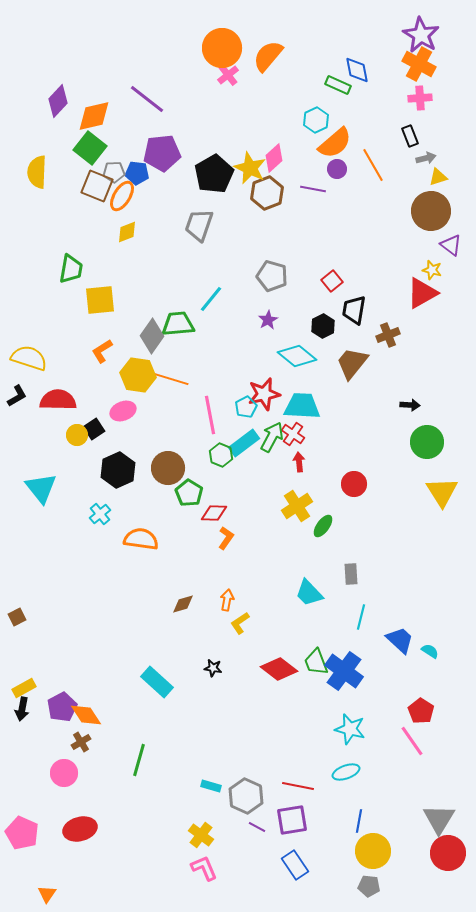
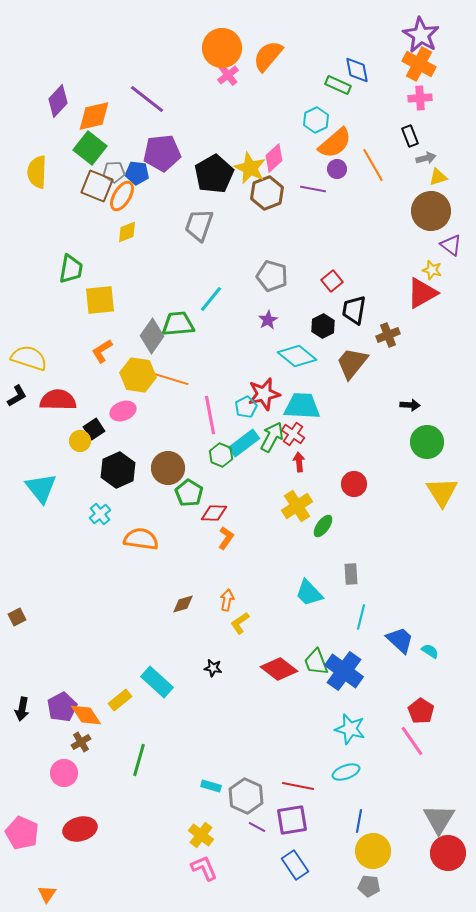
yellow circle at (77, 435): moved 3 px right, 6 px down
yellow rectangle at (24, 688): moved 96 px right, 12 px down; rotated 10 degrees counterclockwise
